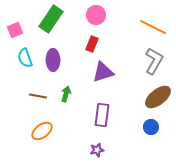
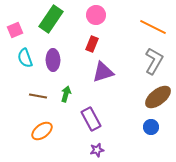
purple rectangle: moved 11 px left, 4 px down; rotated 35 degrees counterclockwise
